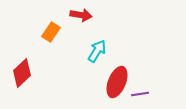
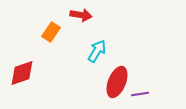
red diamond: rotated 24 degrees clockwise
